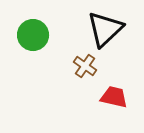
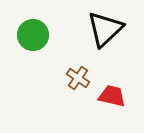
brown cross: moved 7 px left, 12 px down
red trapezoid: moved 2 px left, 1 px up
